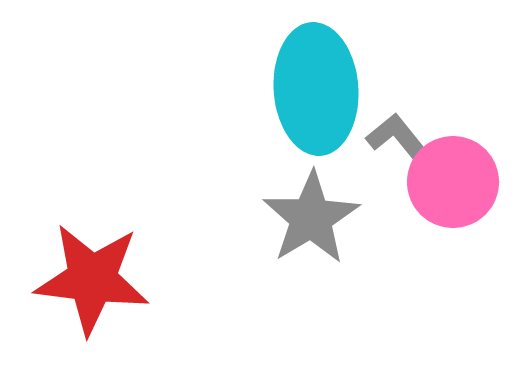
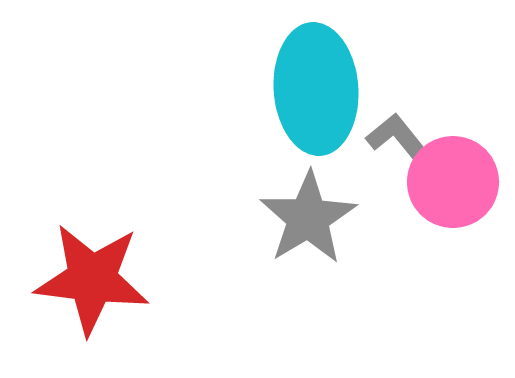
gray star: moved 3 px left
